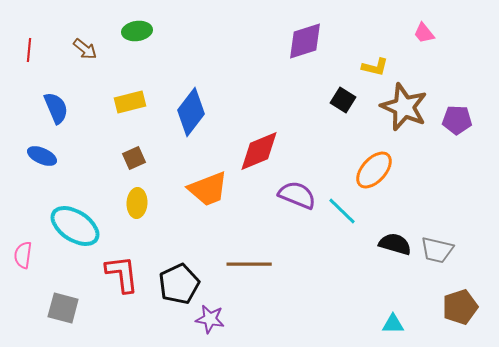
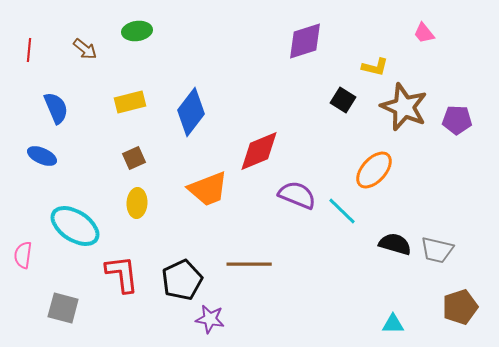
black pentagon: moved 3 px right, 4 px up
